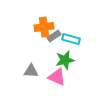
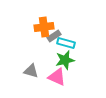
cyan rectangle: moved 5 px left, 4 px down
gray triangle: rotated 14 degrees clockwise
